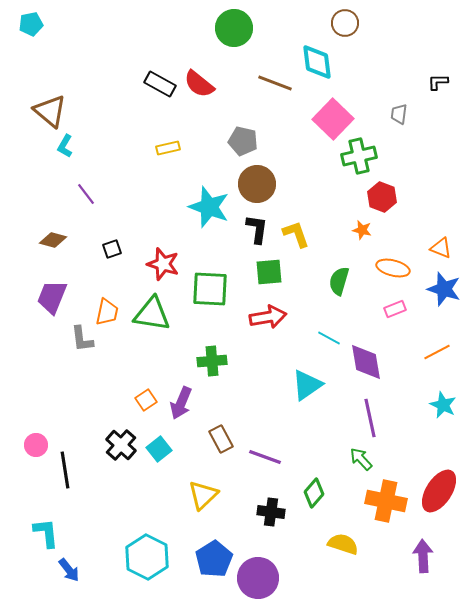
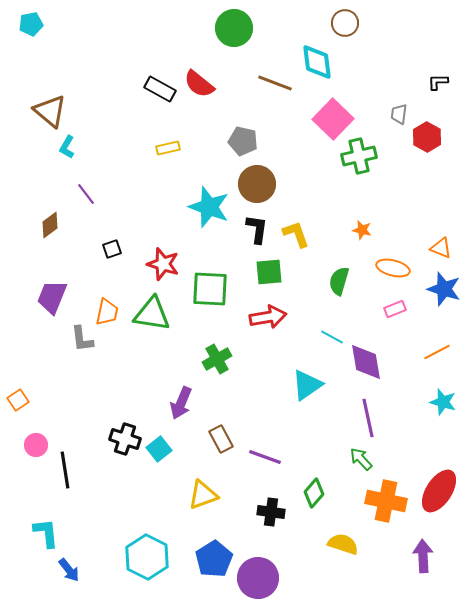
black rectangle at (160, 84): moved 5 px down
cyan L-shape at (65, 146): moved 2 px right, 1 px down
red hexagon at (382, 197): moved 45 px right, 60 px up; rotated 8 degrees clockwise
brown diamond at (53, 240): moved 3 px left, 15 px up; rotated 52 degrees counterclockwise
cyan line at (329, 338): moved 3 px right, 1 px up
green cross at (212, 361): moved 5 px right, 2 px up; rotated 24 degrees counterclockwise
orange square at (146, 400): moved 128 px left
cyan star at (443, 405): moved 3 px up; rotated 8 degrees counterclockwise
purple line at (370, 418): moved 2 px left
black cross at (121, 445): moved 4 px right, 6 px up; rotated 24 degrees counterclockwise
yellow triangle at (203, 495): rotated 24 degrees clockwise
